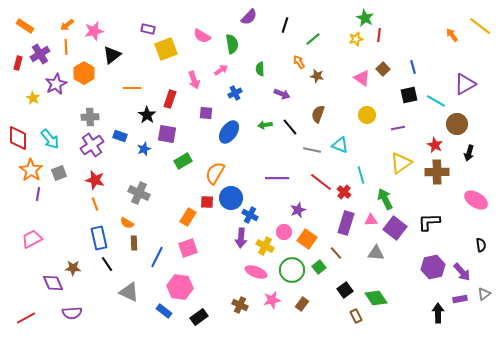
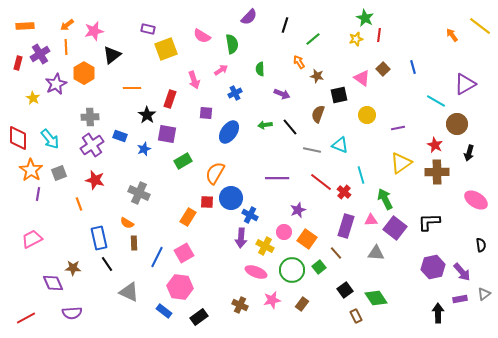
orange rectangle at (25, 26): rotated 36 degrees counterclockwise
black square at (409, 95): moved 70 px left
orange line at (95, 204): moved 16 px left
purple rectangle at (346, 223): moved 3 px down
pink square at (188, 248): moved 4 px left, 5 px down; rotated 12 degrees counterclockwise
